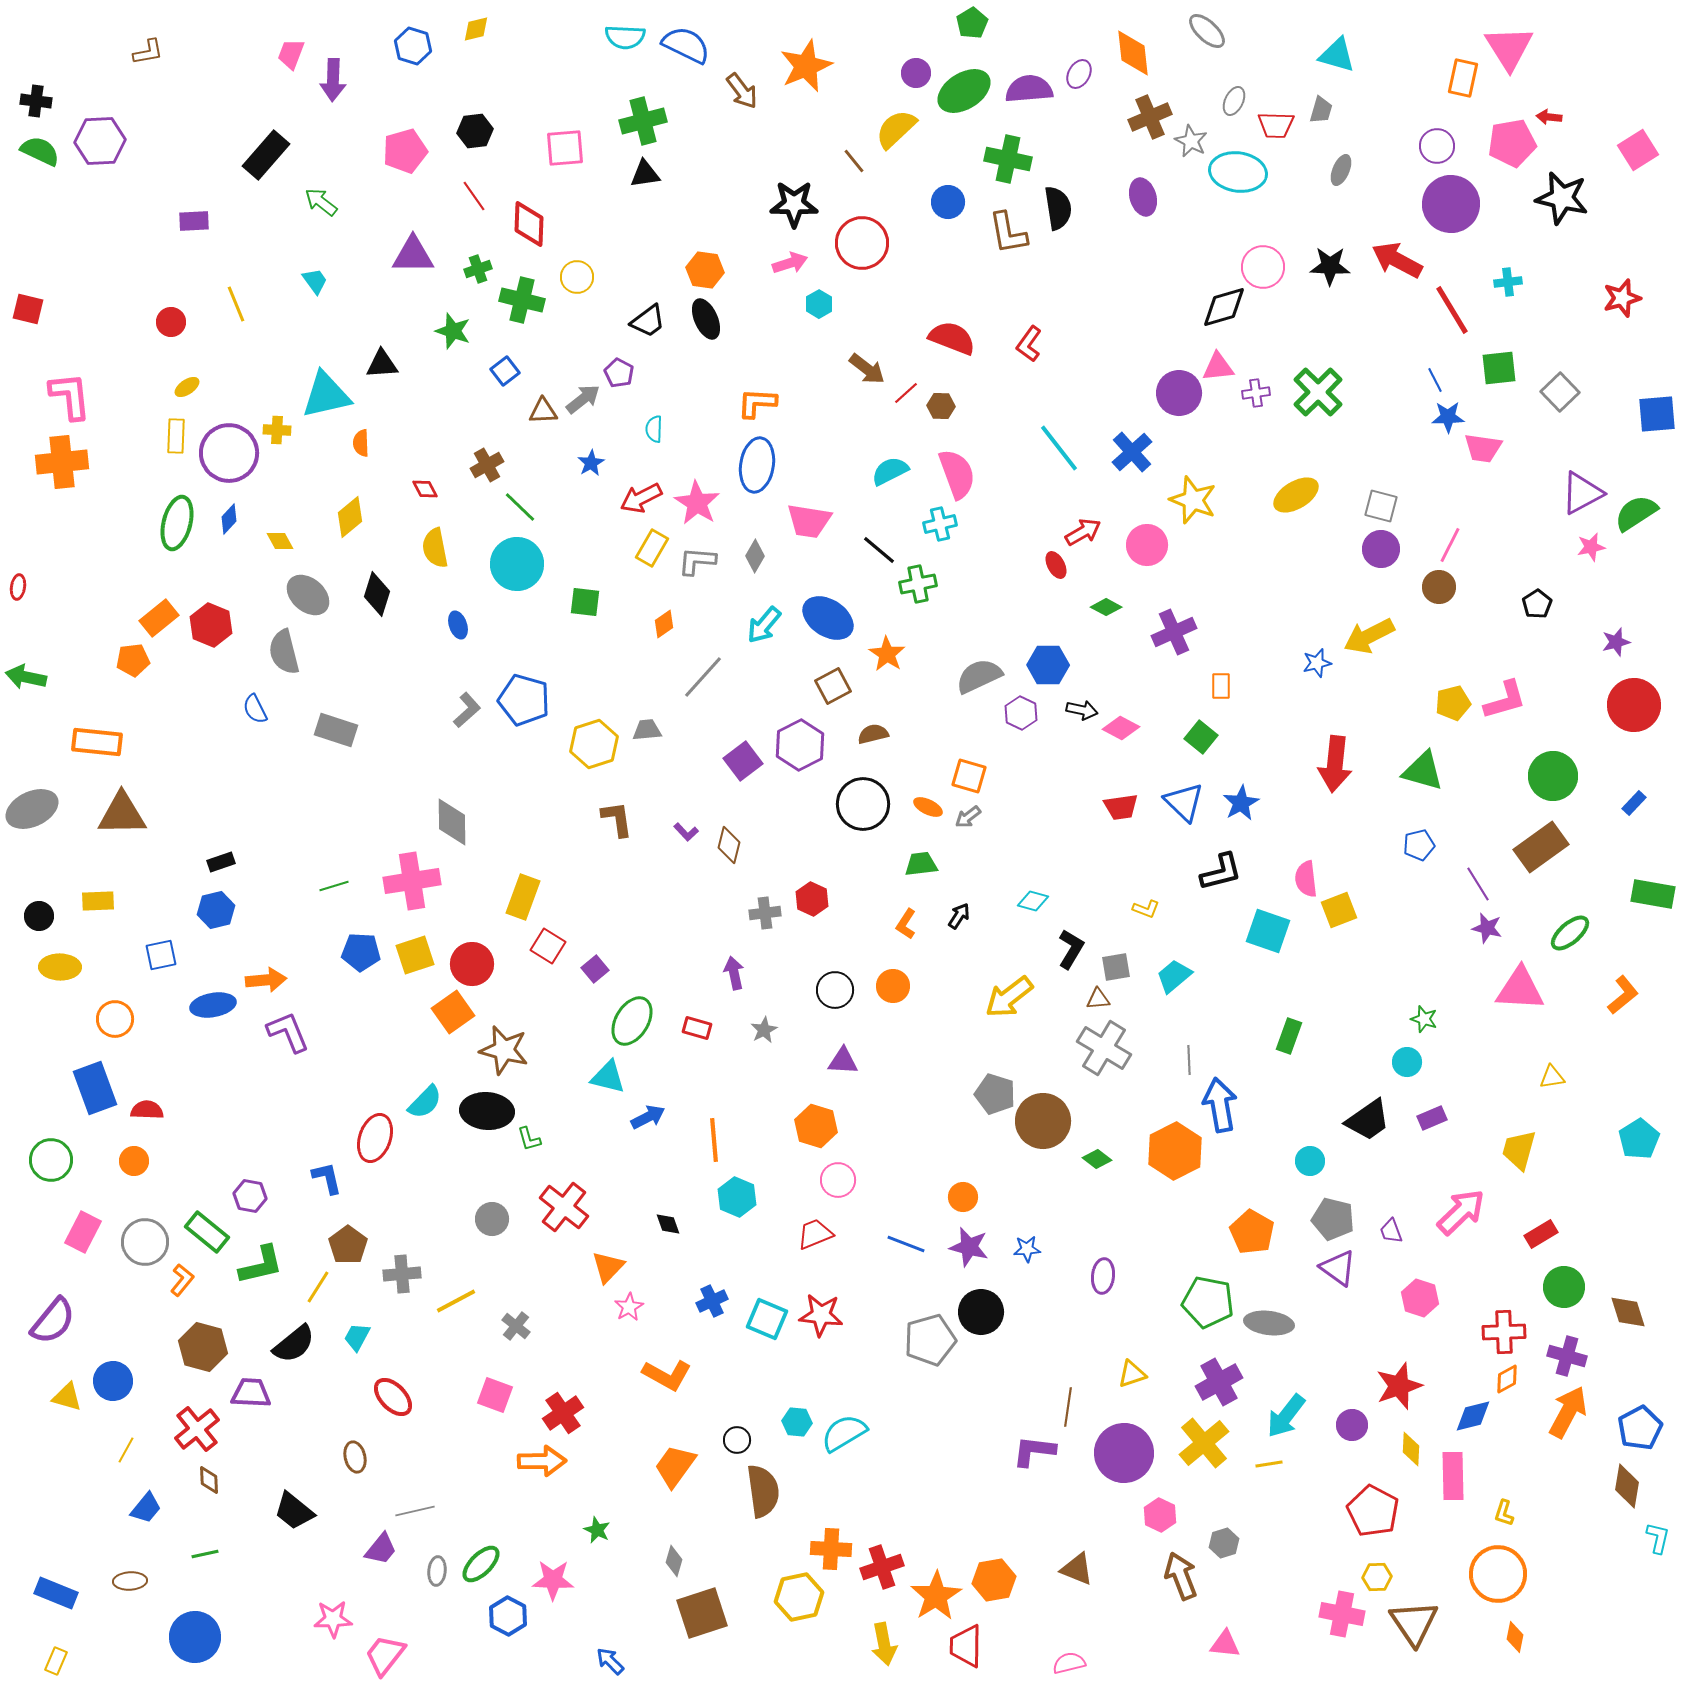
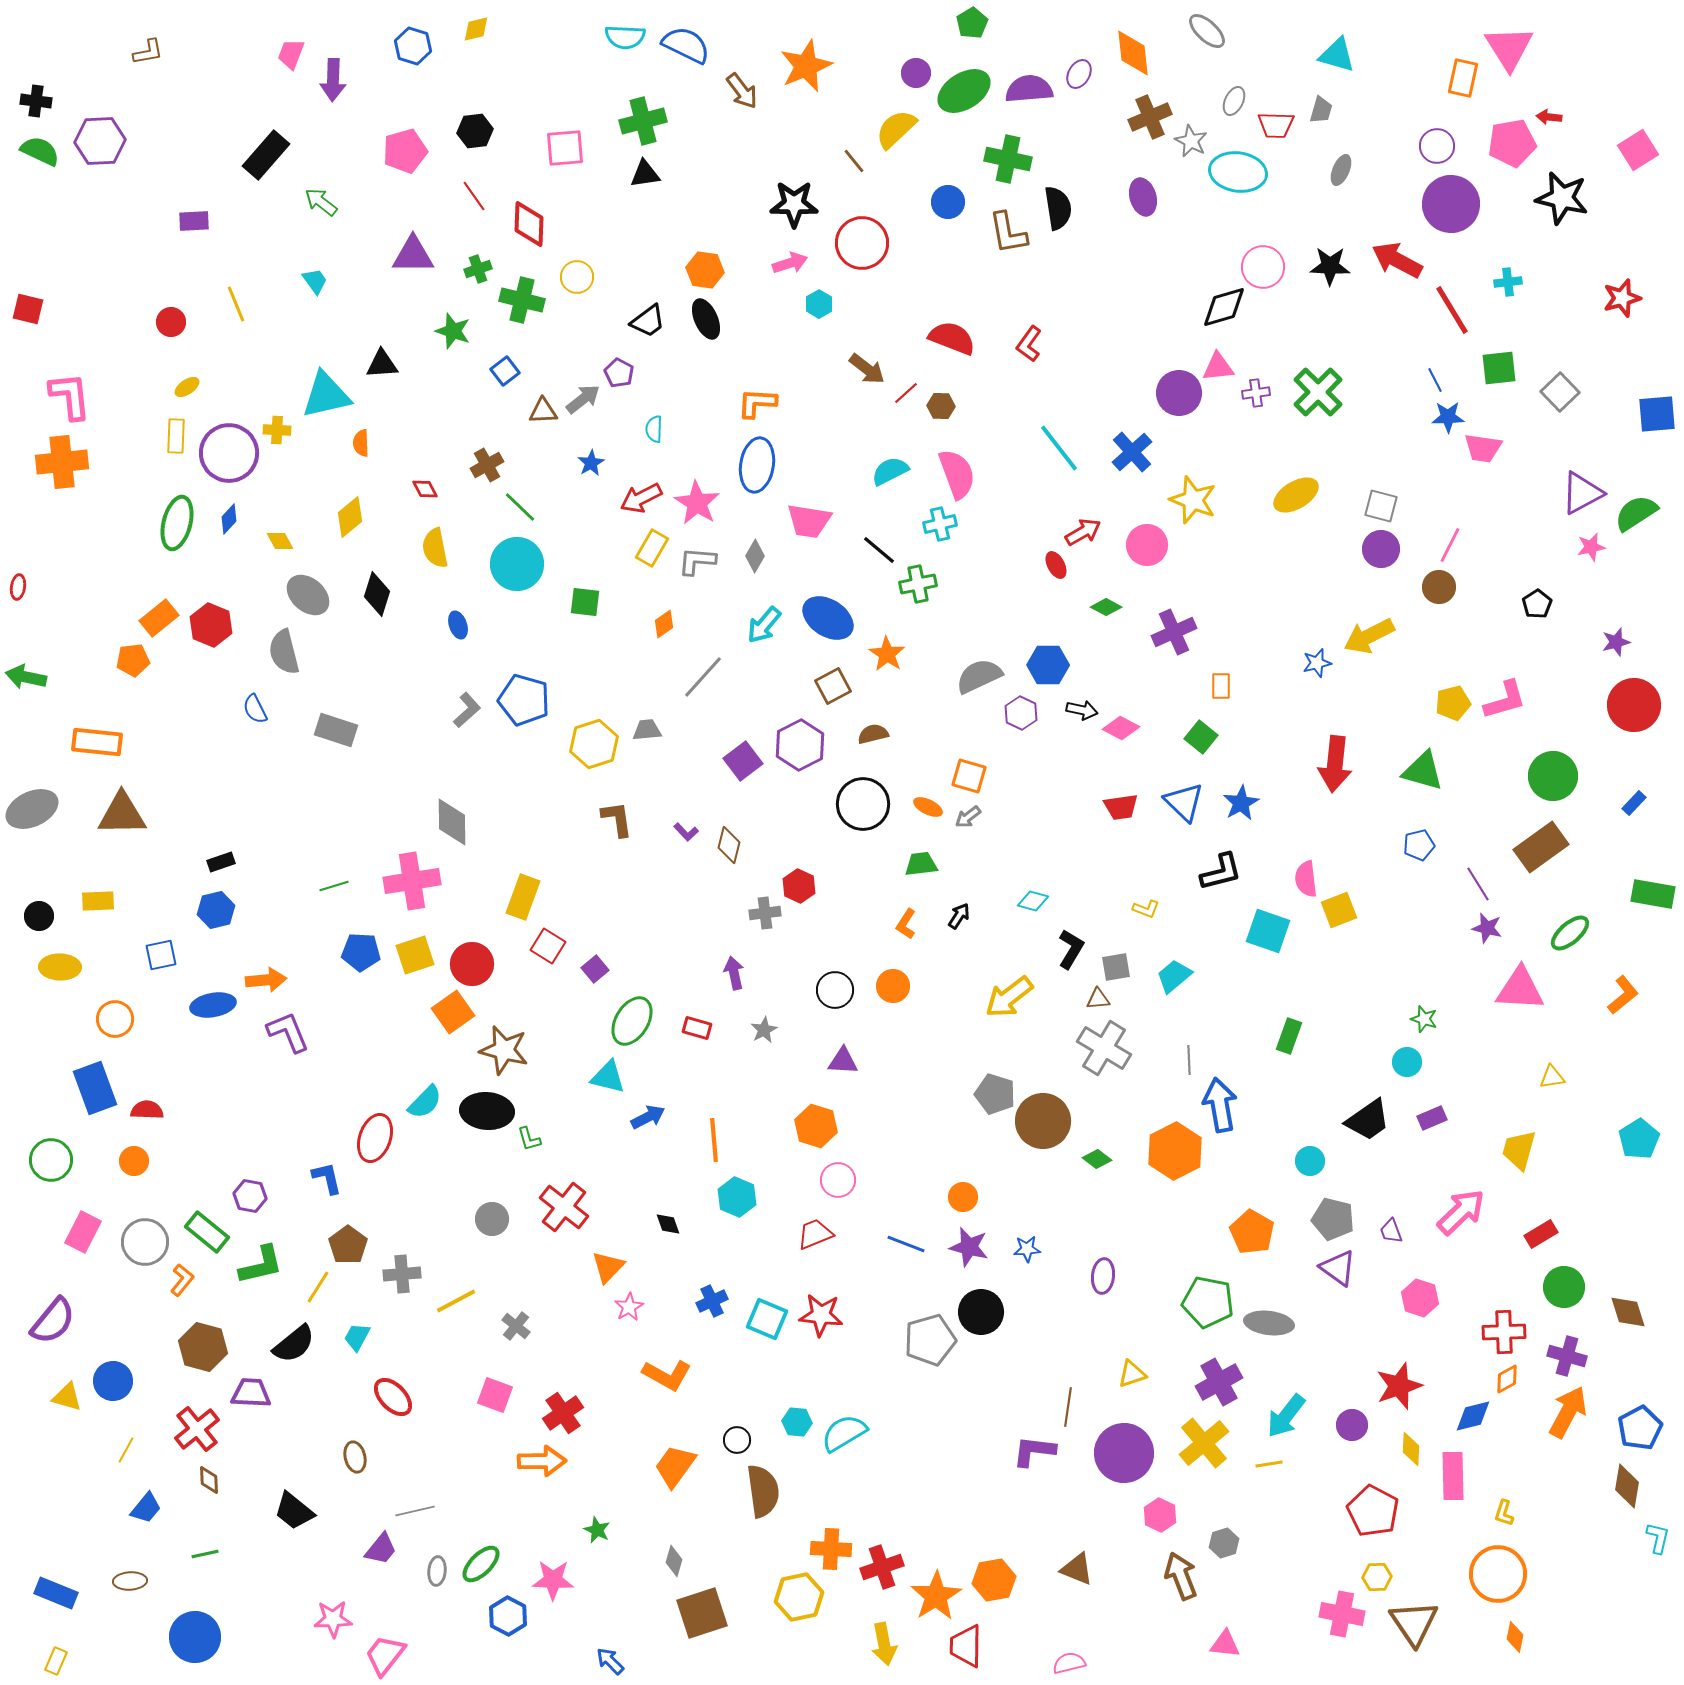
red hexagon at (812, 899): moved 13 px left, 13 px up
